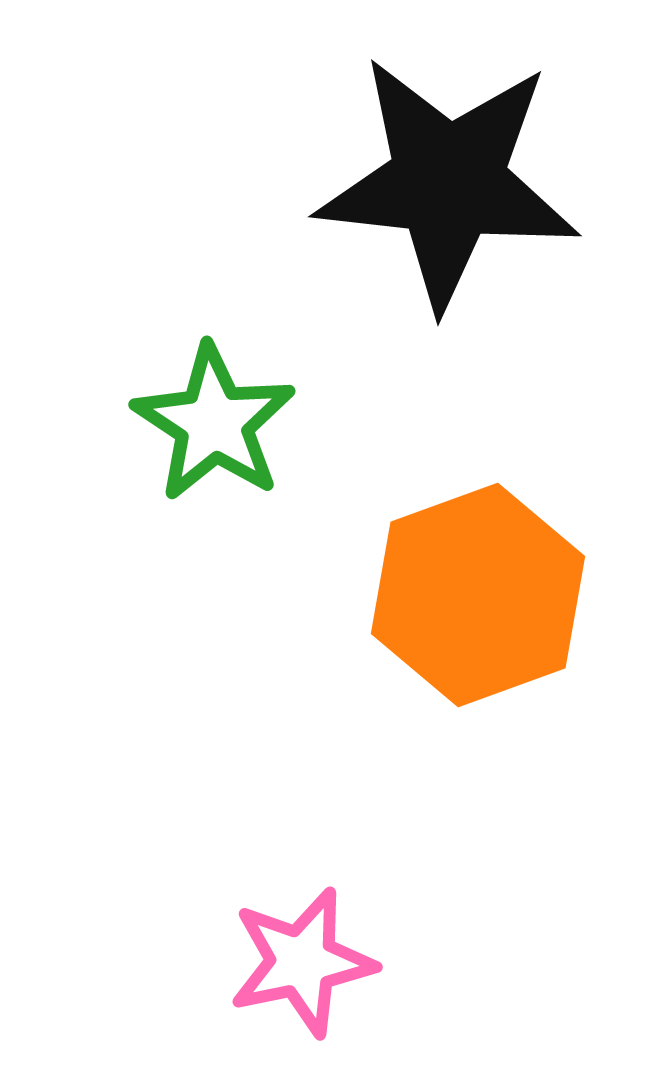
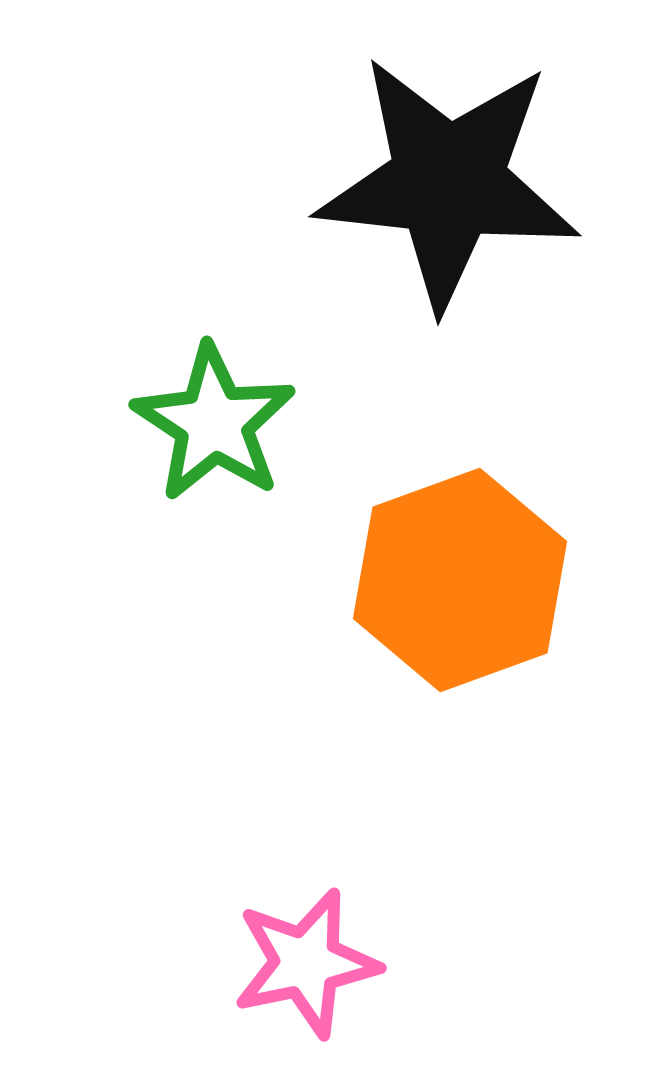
orange hexagon: moved 18 px left, 15 px up
pink star: moved 4 px right, 1 px down
